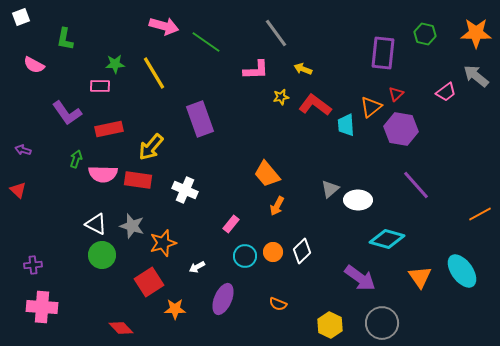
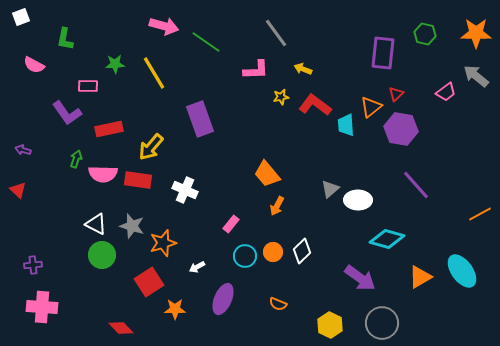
pink rectangle at (100, 86): moved 12 px left
orange triangle at (420, 277): rotated 35 degrees clockwise
